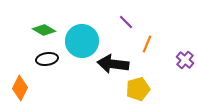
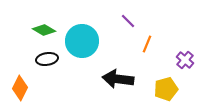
purple line: moved 2 px right, 1 px up
black arrow: moved 5 px right, 15 px down
yellow pentagon: moved 28 px right
